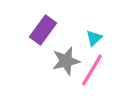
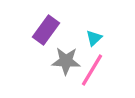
purple rectangle: moved 3 px right
gray star: rotated 16 degrees clockwise
